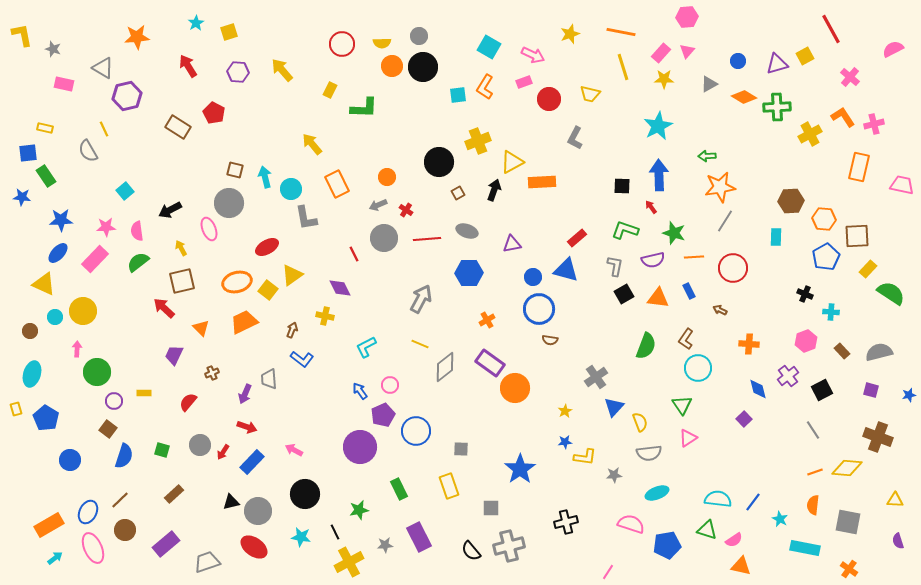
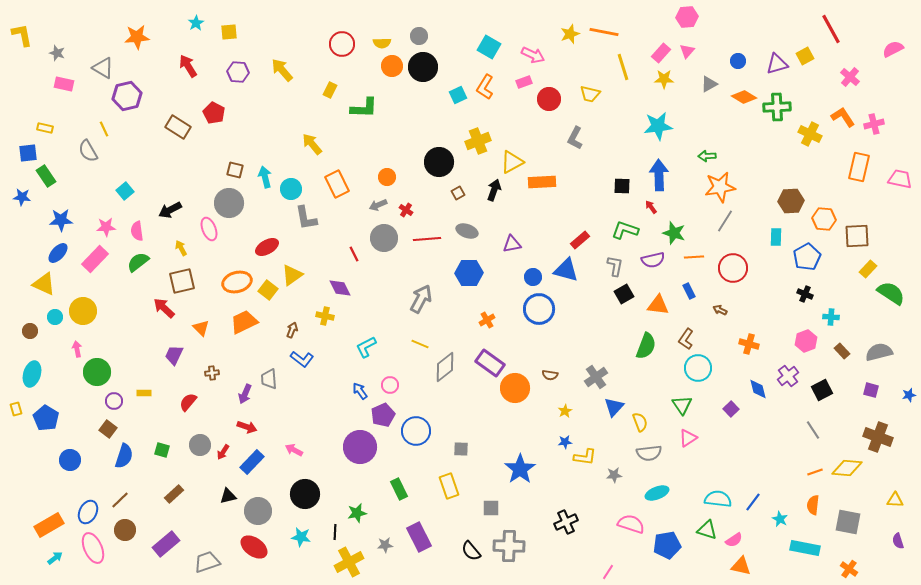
yellow square at (229, 32): rotated 12 degrees clockwise
orange line at (621, 32): moved 17 px left
gray star at (53, 49): moved 4 px right, 4 px down
cyan square at (458, 95): rotated 18 degrees counterclockwise
cyan star at (658, 126): rotated 20 degrees clockwise
yellow cross at (810, 134): rotated 35 degrees counterclockwise
pink trapezoid at (902, 185): moved 2 px left, 6 px up
red rectangle at (577, 238): moved 3 px right, 2 px down
blue pentagon at (826, 257): moved 19 px left
orange triangle at (658, 298): moved 7 px down
cyan cross at (831, 312): moved 5 px down
brown semicircle at (550, 340): moved 35 px down
orange cross at (749, 344): rotated 12 degrees clockwise
pink arrow at (77, 349): rotated 14 degrees counterclockwise
brown cross at (212, 373): rotated 16 degrees clockwise
purple square at (744, 419): moved 13 px left, 10 px up
black triangle at (231, 502): moved 3 px left, 6 px up
green star at (359, 510): moved 2 px left, 3 px down
black cross at (566, 522): rotated 10 degrees counterclockwise
black line at (335, 532): rotated 28 degrees clockwise
gray cross at (509, 546): rotated 16 degrees clockwise
